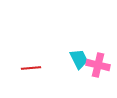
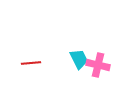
red line: moved 5 px up
